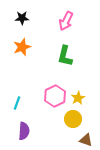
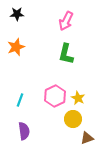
black star: moved 5 px left, 4 px up
orange star: moved 6 px left
green L-shape: moved 1 px right, 2 px up
yellow star: rotated 16 degrees counterclockwise
cyan line: moved 3 px right, 3 px up
purple semicircle: rotated 12 degrees counterclockwise
brown triangle: moved 1 px right, 2 px up; rotated 40 degrees counterclockwise
